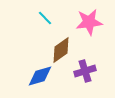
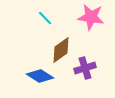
pink star: moved 2 px right, 5 px up; rotated 16 degrees clockwise
purple cross: moved 3 px up
blue diamond: rotated 48 degrees clockwise
